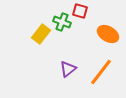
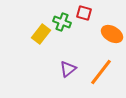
red square: moved 4 px right, 2 px down
orange ellipse: moved 4 px right
